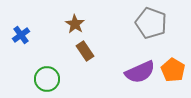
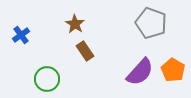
purple semicircle: rotated 24 degrees counterclockwise
